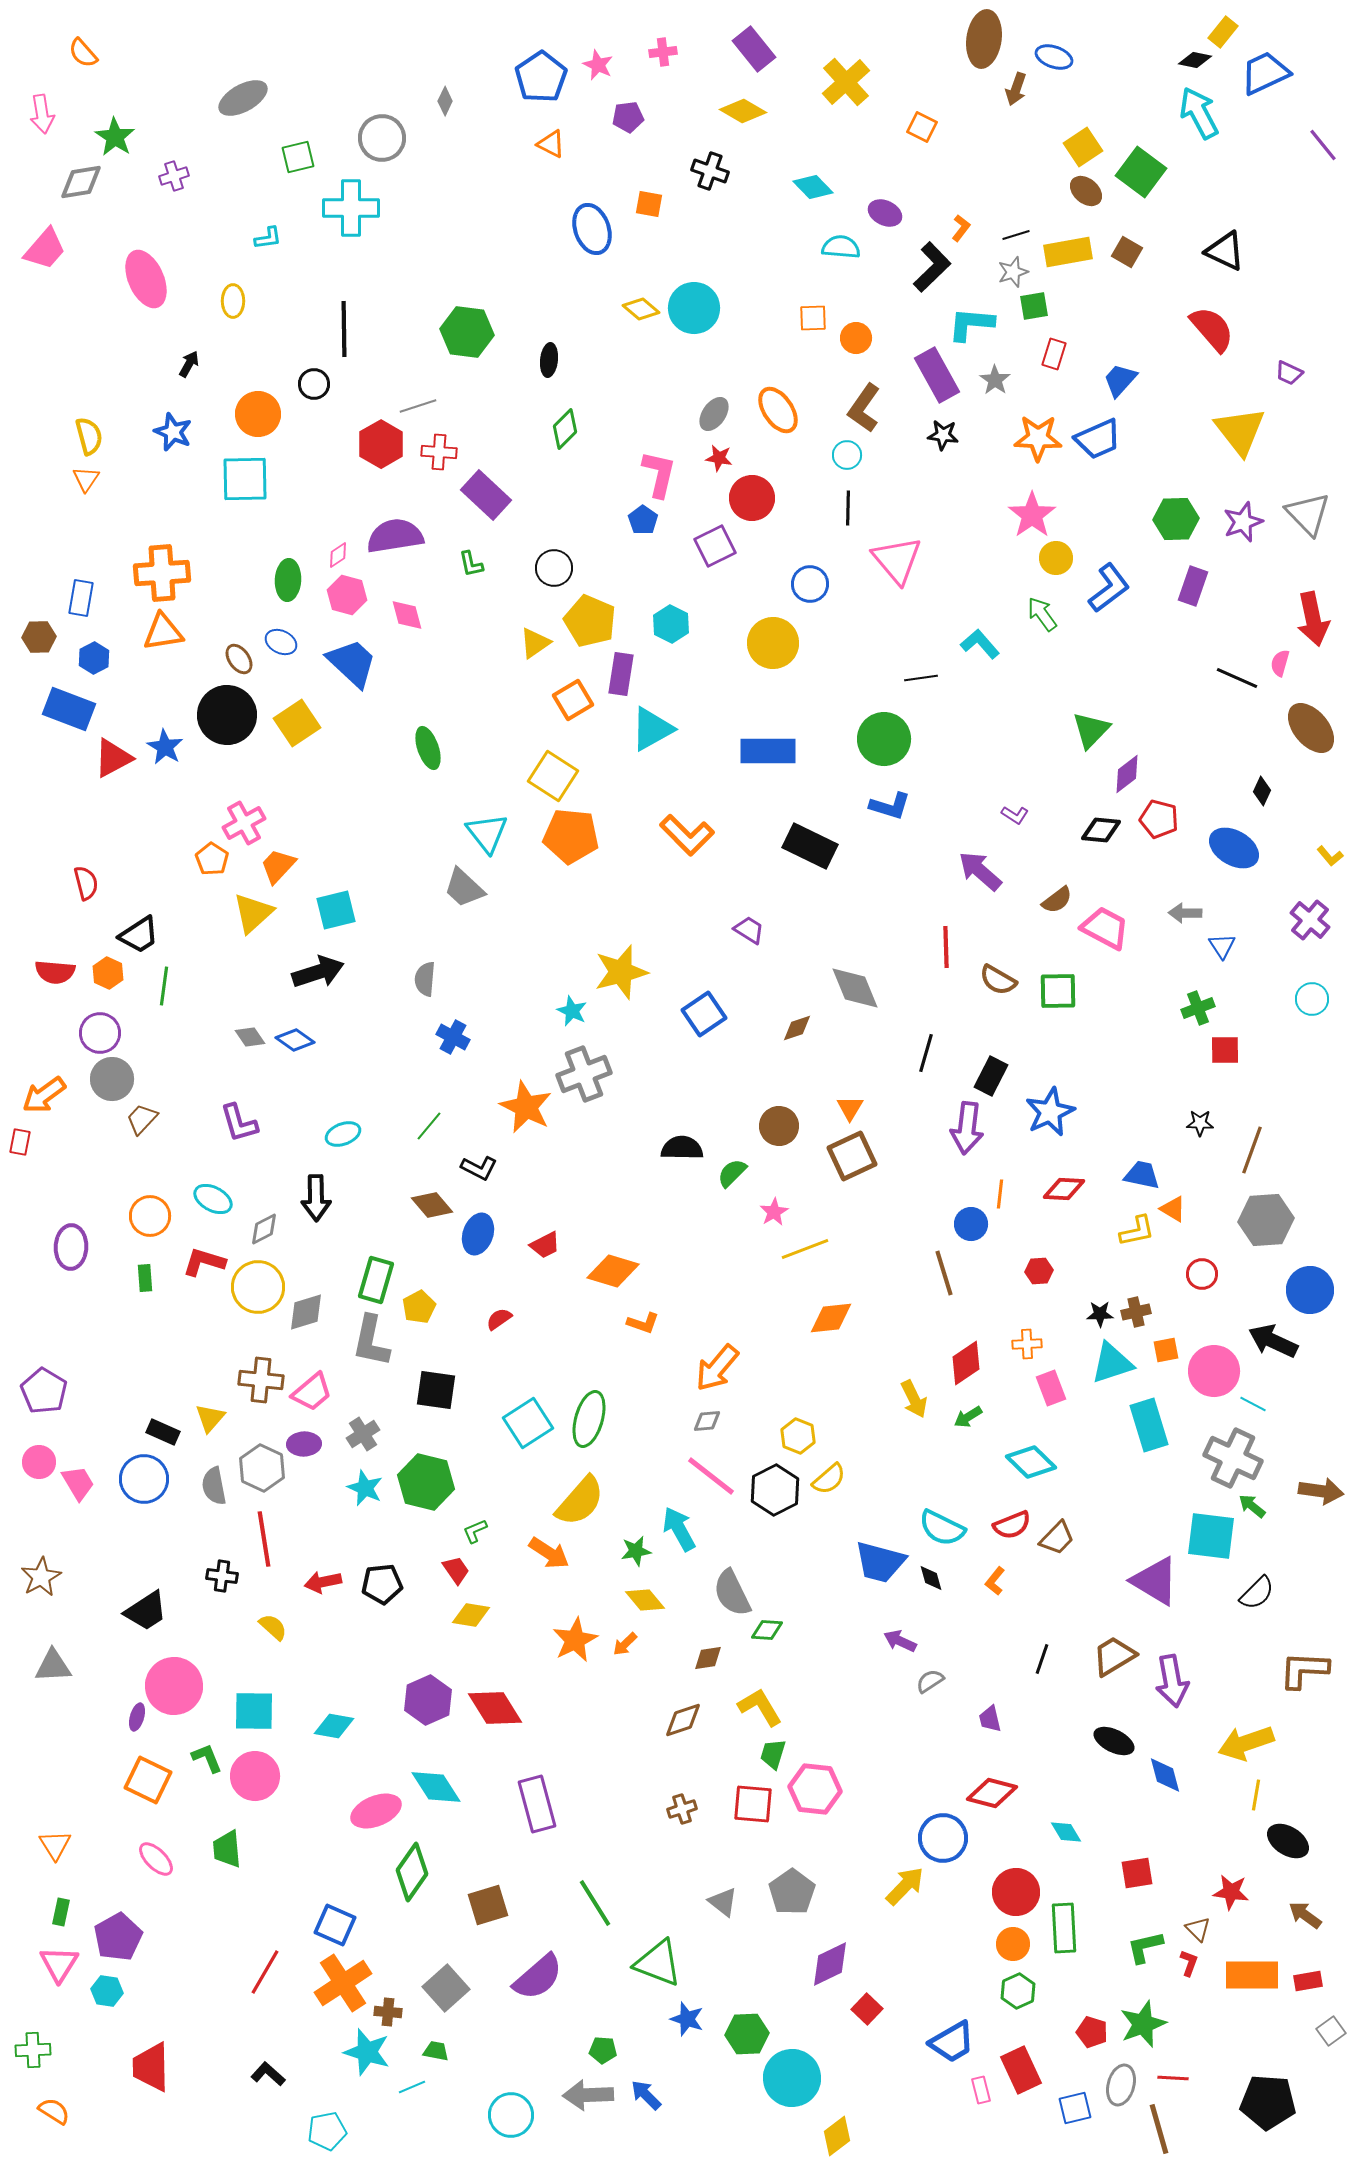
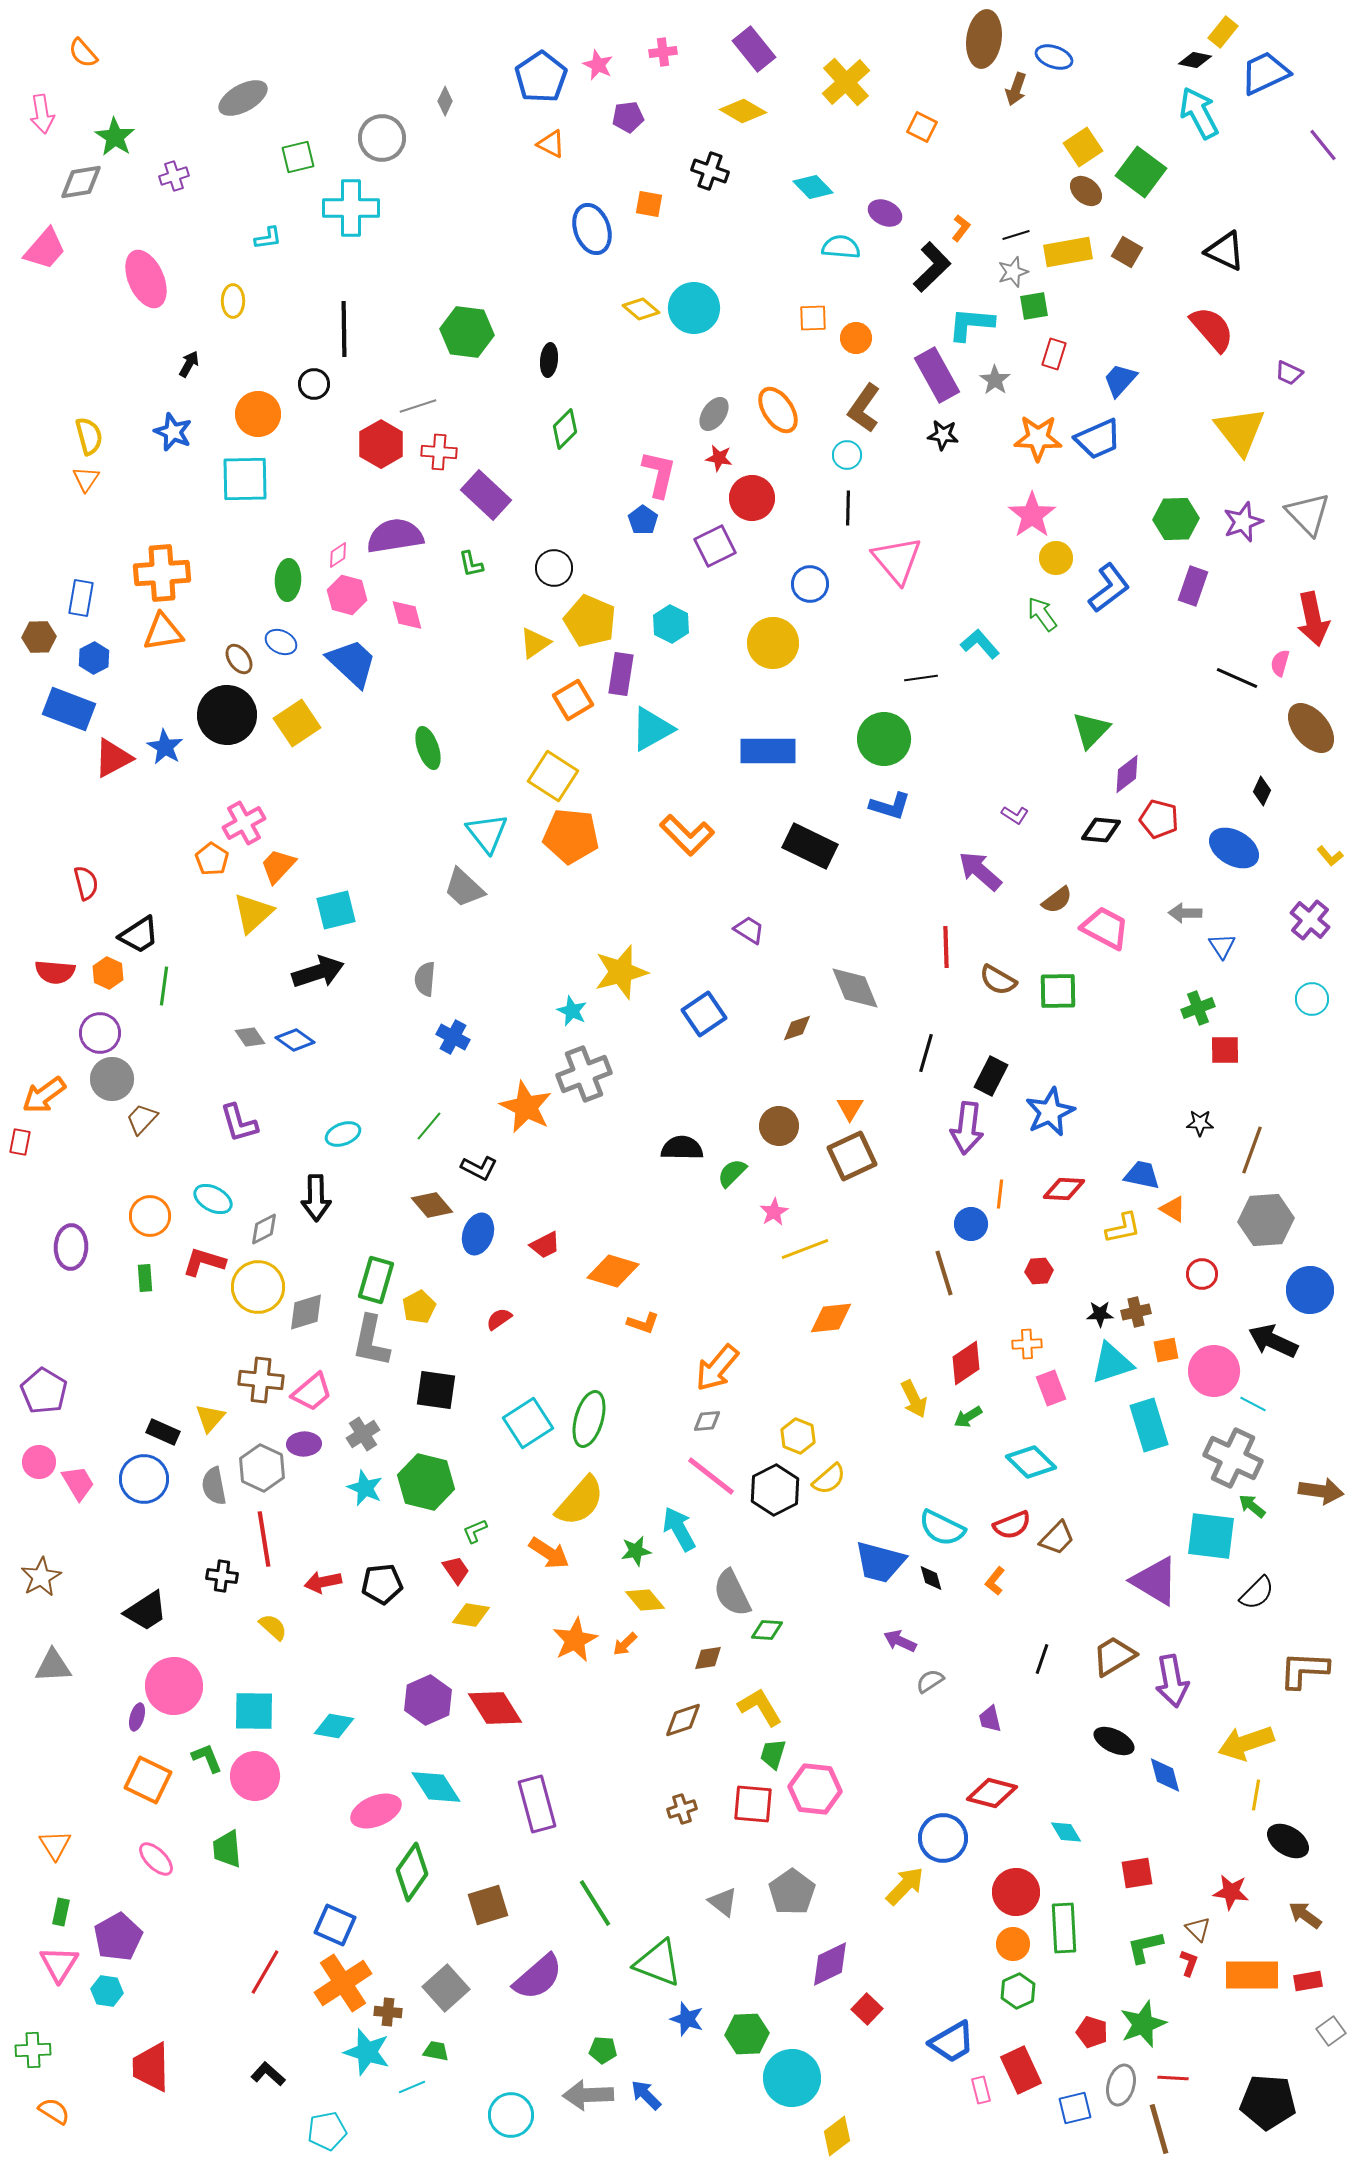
yellow L-shape at (1137, 1231): moved 14 px left, 3 px up
